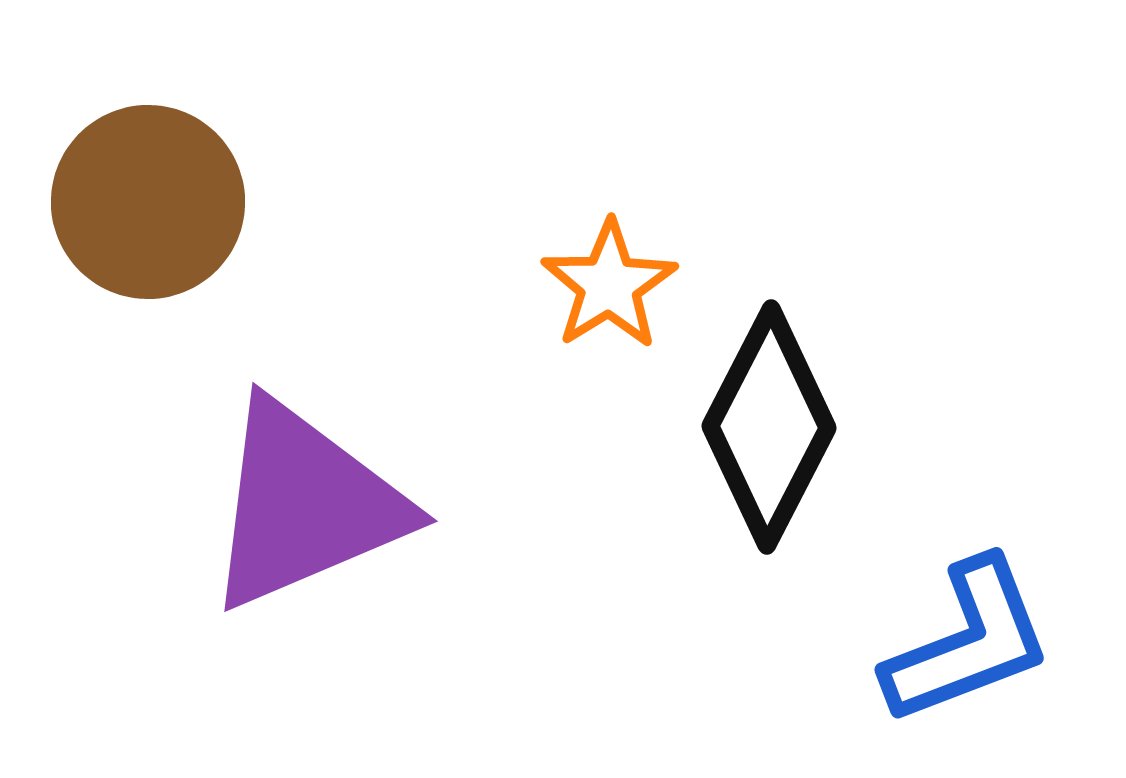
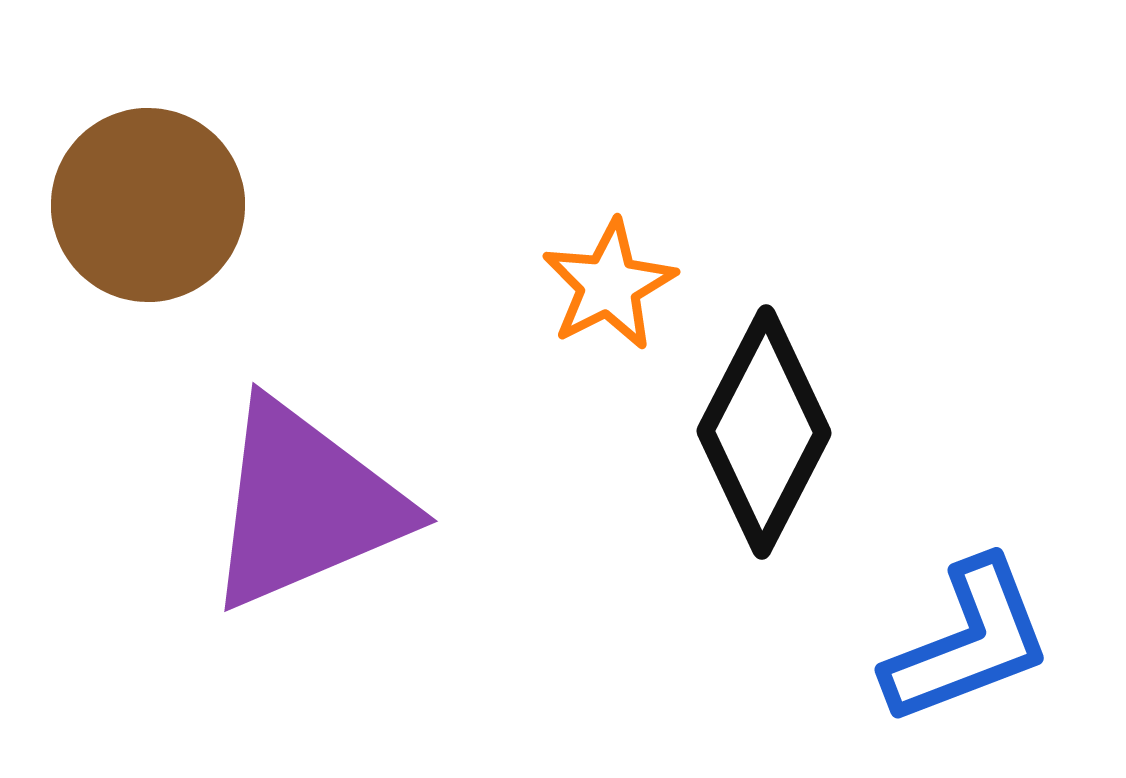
brown circle: moved 3 px down
orange star: rotated 5 degrees clockwise
black diamond: moved 5 px left, 5 px down
